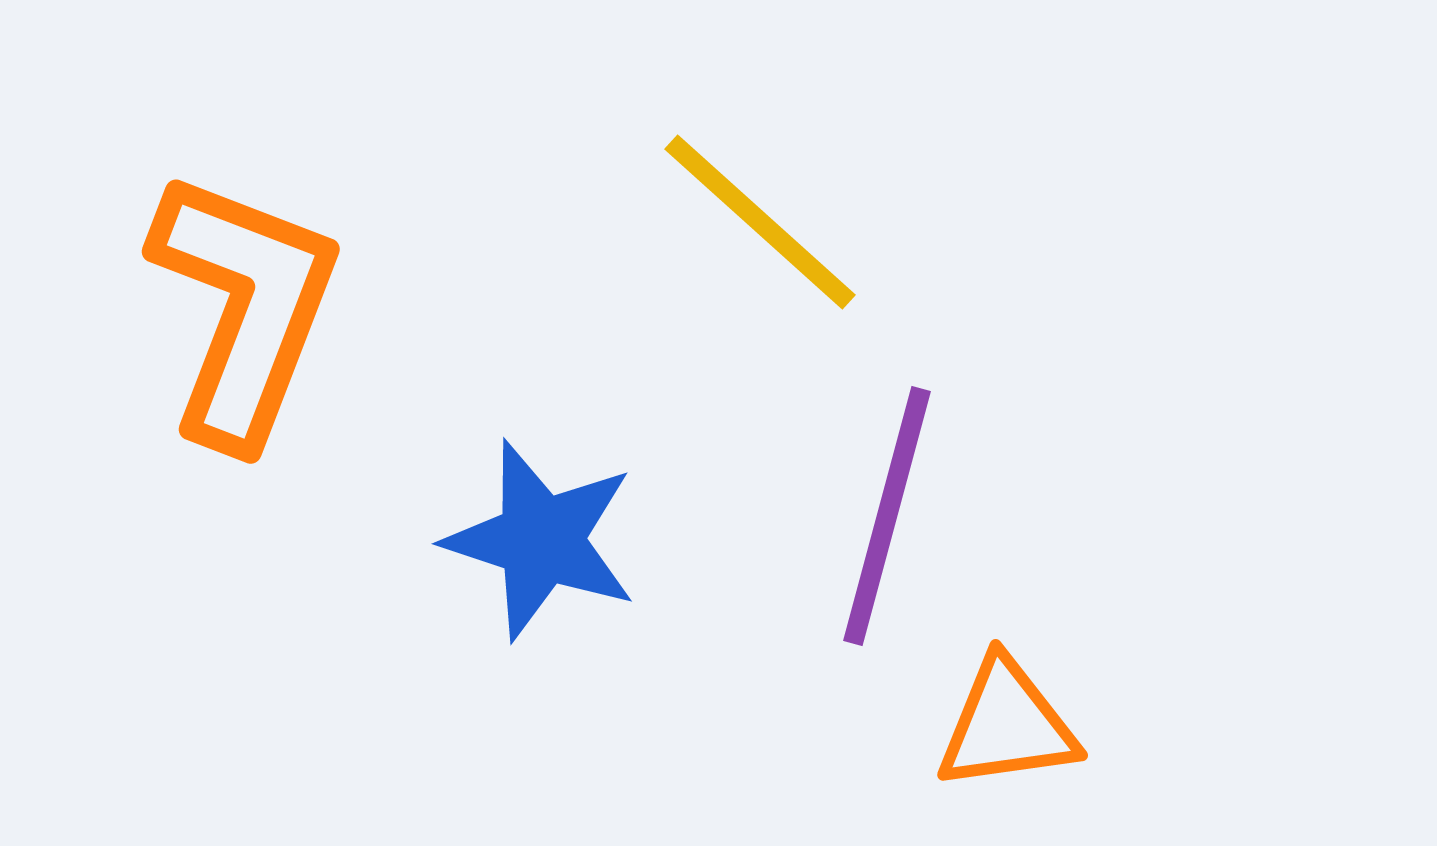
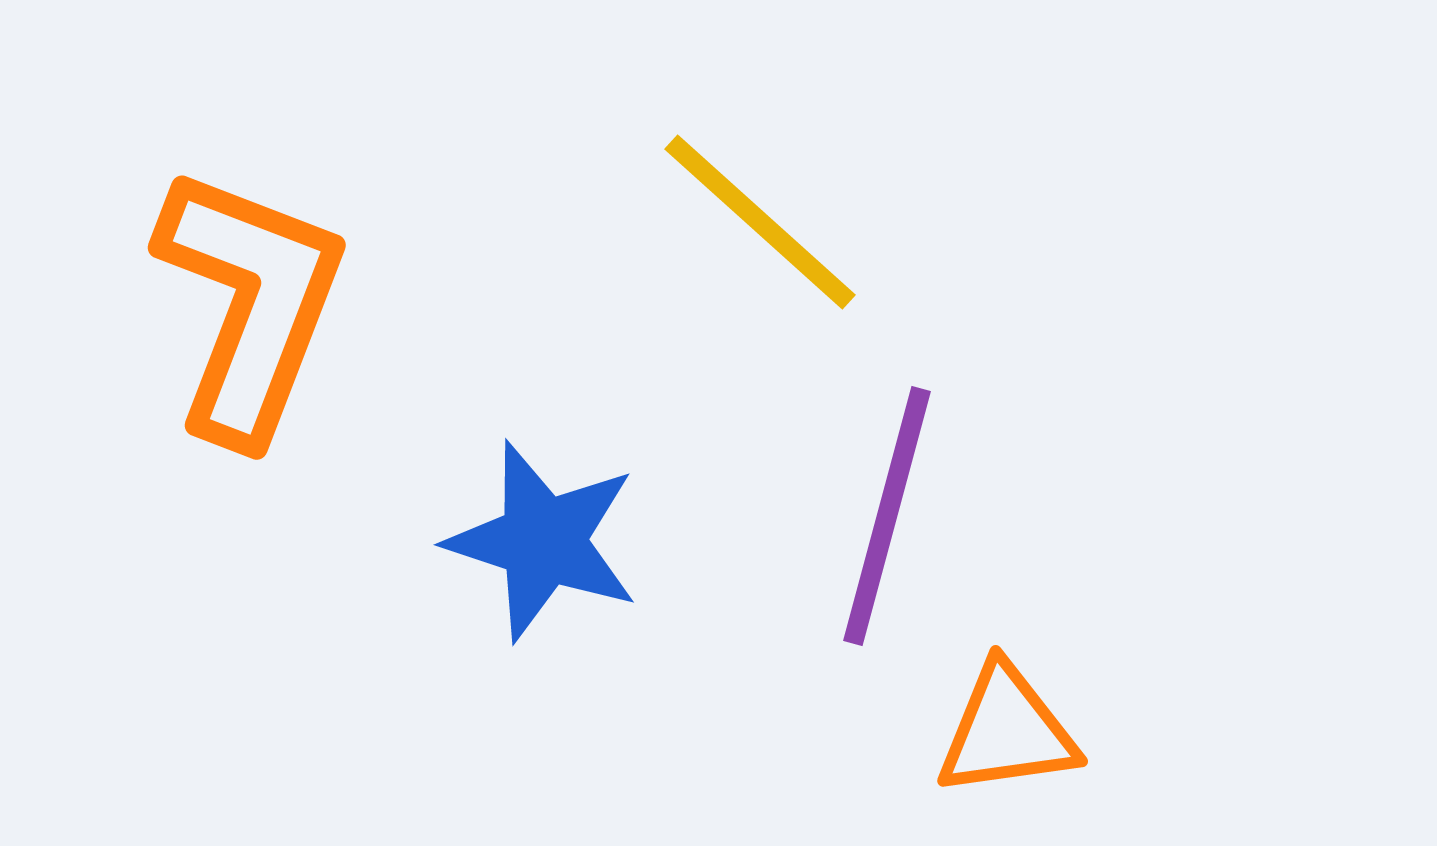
orange L-shape: moved 6 px right, 4 px up
blue star: moved 2 px right, 1 px down
orange triangle: moved 6 px down
